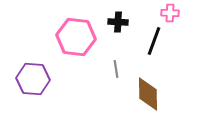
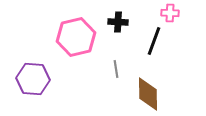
pink hexagon: rotated 21 degrees counterclockwise
